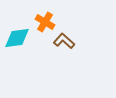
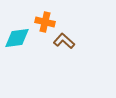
orange cross: rotated 18 degrees counterclockwise
